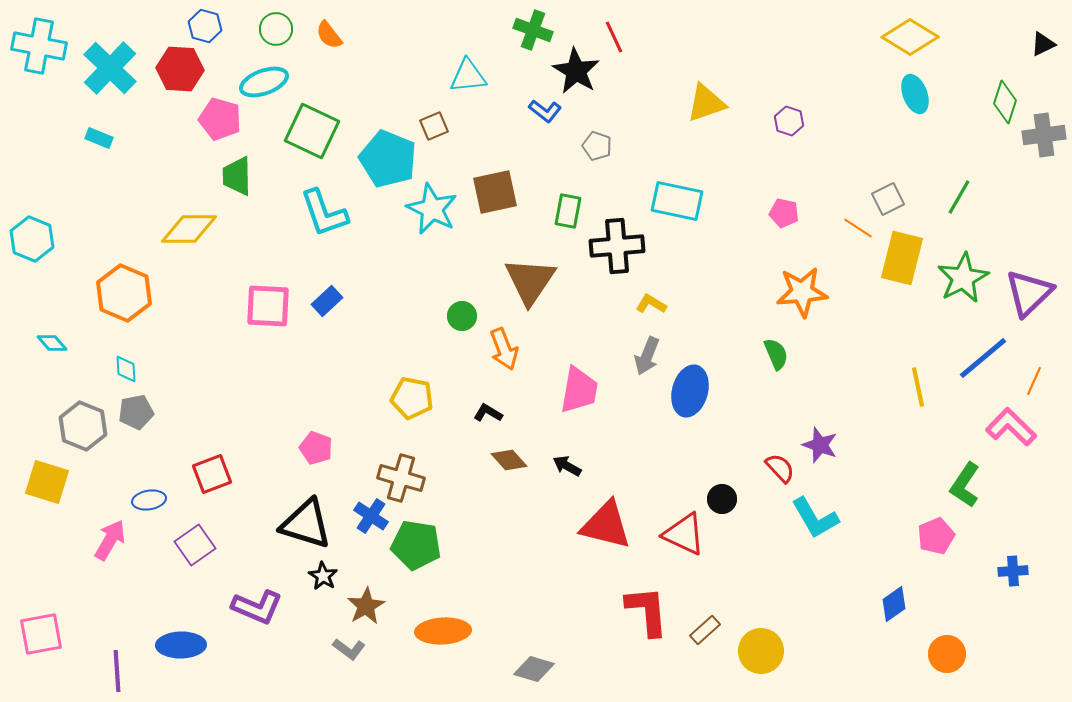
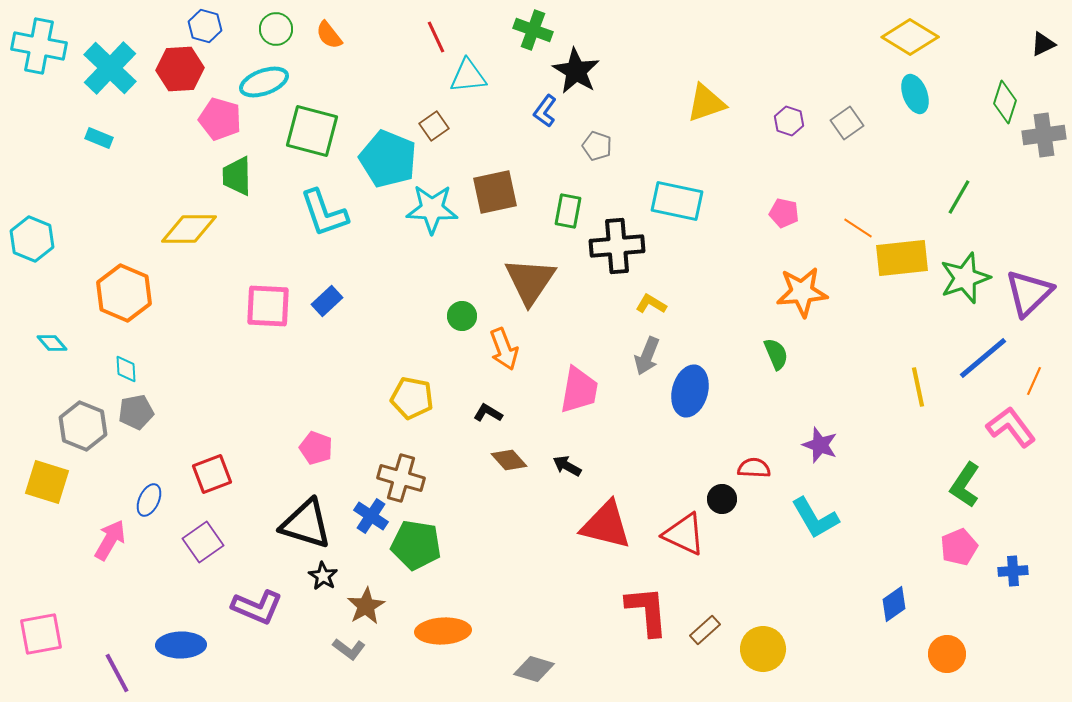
red line at (614, 37): moved 178 px left
red hexagon at (180, 69): rotated 6 degrees counterclockwise
blue L-shape at (545, 111): rotated 88 degrees clockwise
brown square at (434, 126): rotated 12 degrees counterclockwise
green square at (312, 131): rotated 10 degrees counterclockwise
gray square at (888, 199): moved 41 px left, 76 px up; rotated 8 degrees counterclockwise
cyan star at (432, 209): rotated 24 degrees counterclockwise
yellow rectangle at (902, 258): rotated 70 degrees clockwise
green star at (963, 278): moved 2 px right; rotated 9 degrees clockwise
pink L-shape at (1011, 427): rotated 9 degrees clockwise
red semicircle at (780, 468): moved 26 px left; rotated 44 degrees counterclockwise
blue ellipse at (149, 500): rotated 56 degrees counterclockwise
pink pentagon at (936, 536): moved 23 px right, 11 px down
purple square at (195, 545): moved 8 px right, 3 px up
yellow circle at (761, 651): moved 2 px right, 2 px up
purple line at (117, 671): moved 2 px down; rotated 24 degrees counterclockwise
